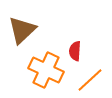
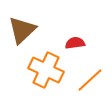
red semicircle: moved 8 px up; rotated 78 degrees clockwise
